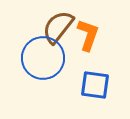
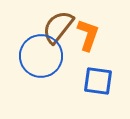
blue circle: moved 2 px left, 2 px up
blue square: moved 3 px right, 4 px up
